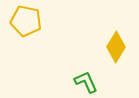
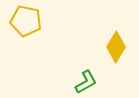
green L-shape: rotated 85 degrees clockwise
